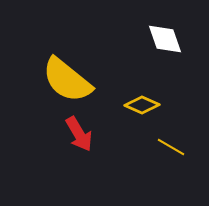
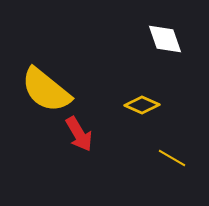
yellow semicircle: moved 21 px left, 10 px down
yellow line: moved 1 px right, 11 px down
